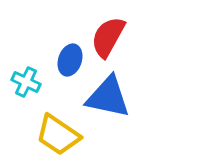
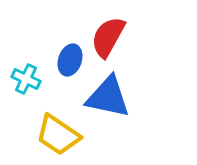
cyan cross: moved 3 px up
